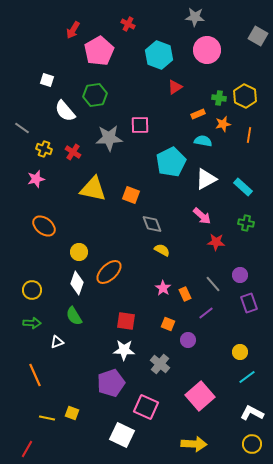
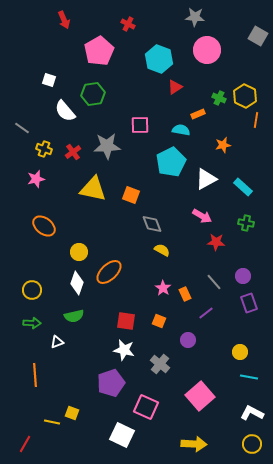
red arrow at (73, 30): moved 9 px left, 10 px up; rotated 54 degrees counterclockwise
cyan hexagon at (159, 55): moved 4 px down
white square at (47, 80): moved 2 px right
green hexagon at (95, 95): moved 2 px left, 1 px up
green cross at (219, 98): rotated 16 degrees clockwise
orange star at (223, 124): moved 21 px down
orange line at (249, 135): moved 7 px right, 15 px up
gray star at (109, 138): moved 2 px left, 8 px down
cyan semicircle at (203, 141): moved 22 px left, 11 px up
red cross at (73, 152): rotated 21 degrees clockwise
pink arrow at (202, 216): rotated 12 degrees counterclockwise
purple circle at (240, 275): moved 3 px right, 1 px down
gray line at (213, 284): moved 1 px right, 2 px up
green semicircle at (74, 316): rotated 72 degrees counterclockwise
orange square at (168, 324): moved 9 px left, 3 px up
white star at (124, 350): rotated 10 degrees clockwise
orange line at (35, 375): rotated 20 degrees clockwise
cyan line at (247, 377): moved 2 px right; rotated 48 degrees clockwise
yellow line at (47, 418): moved 5 px right, 4 px down
red line at (27, 449): moved 2 px left, 5 px up
